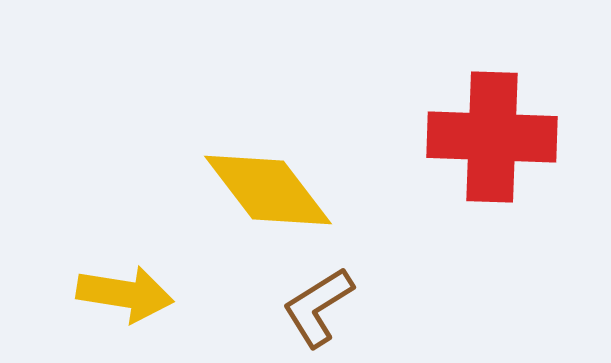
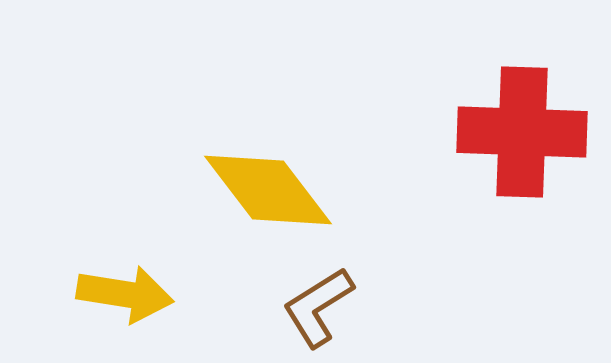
red cross: moved 30 px right, 5 px up
